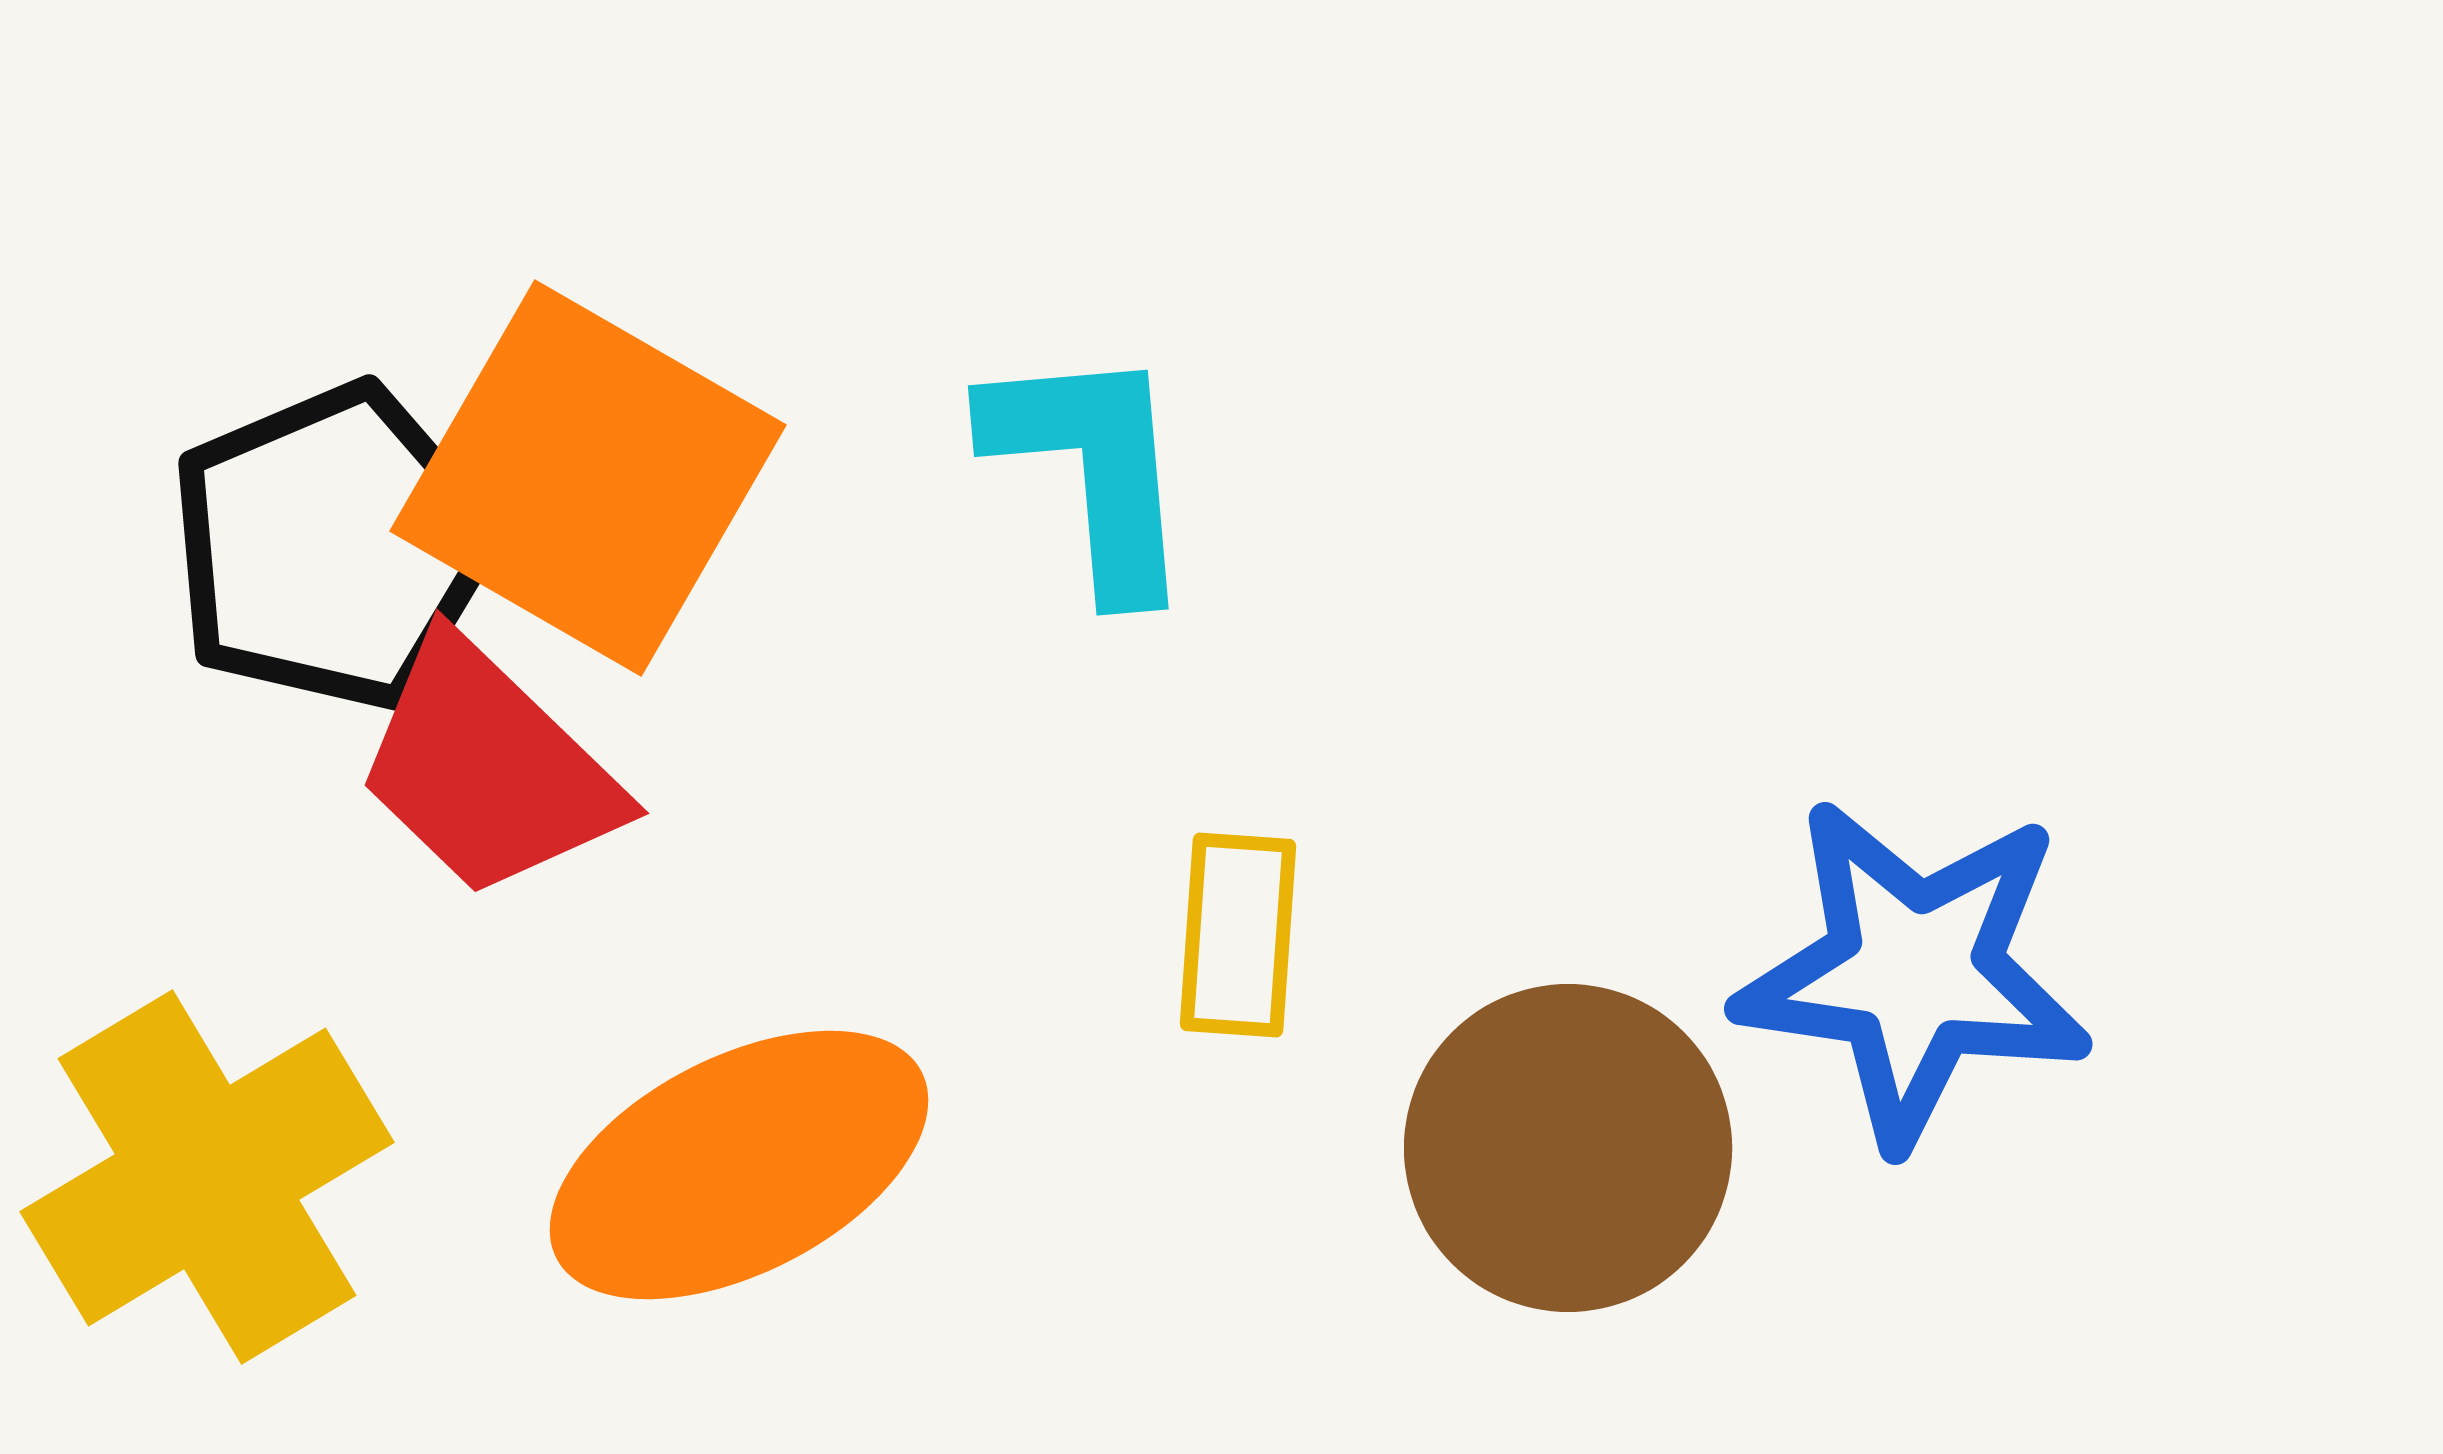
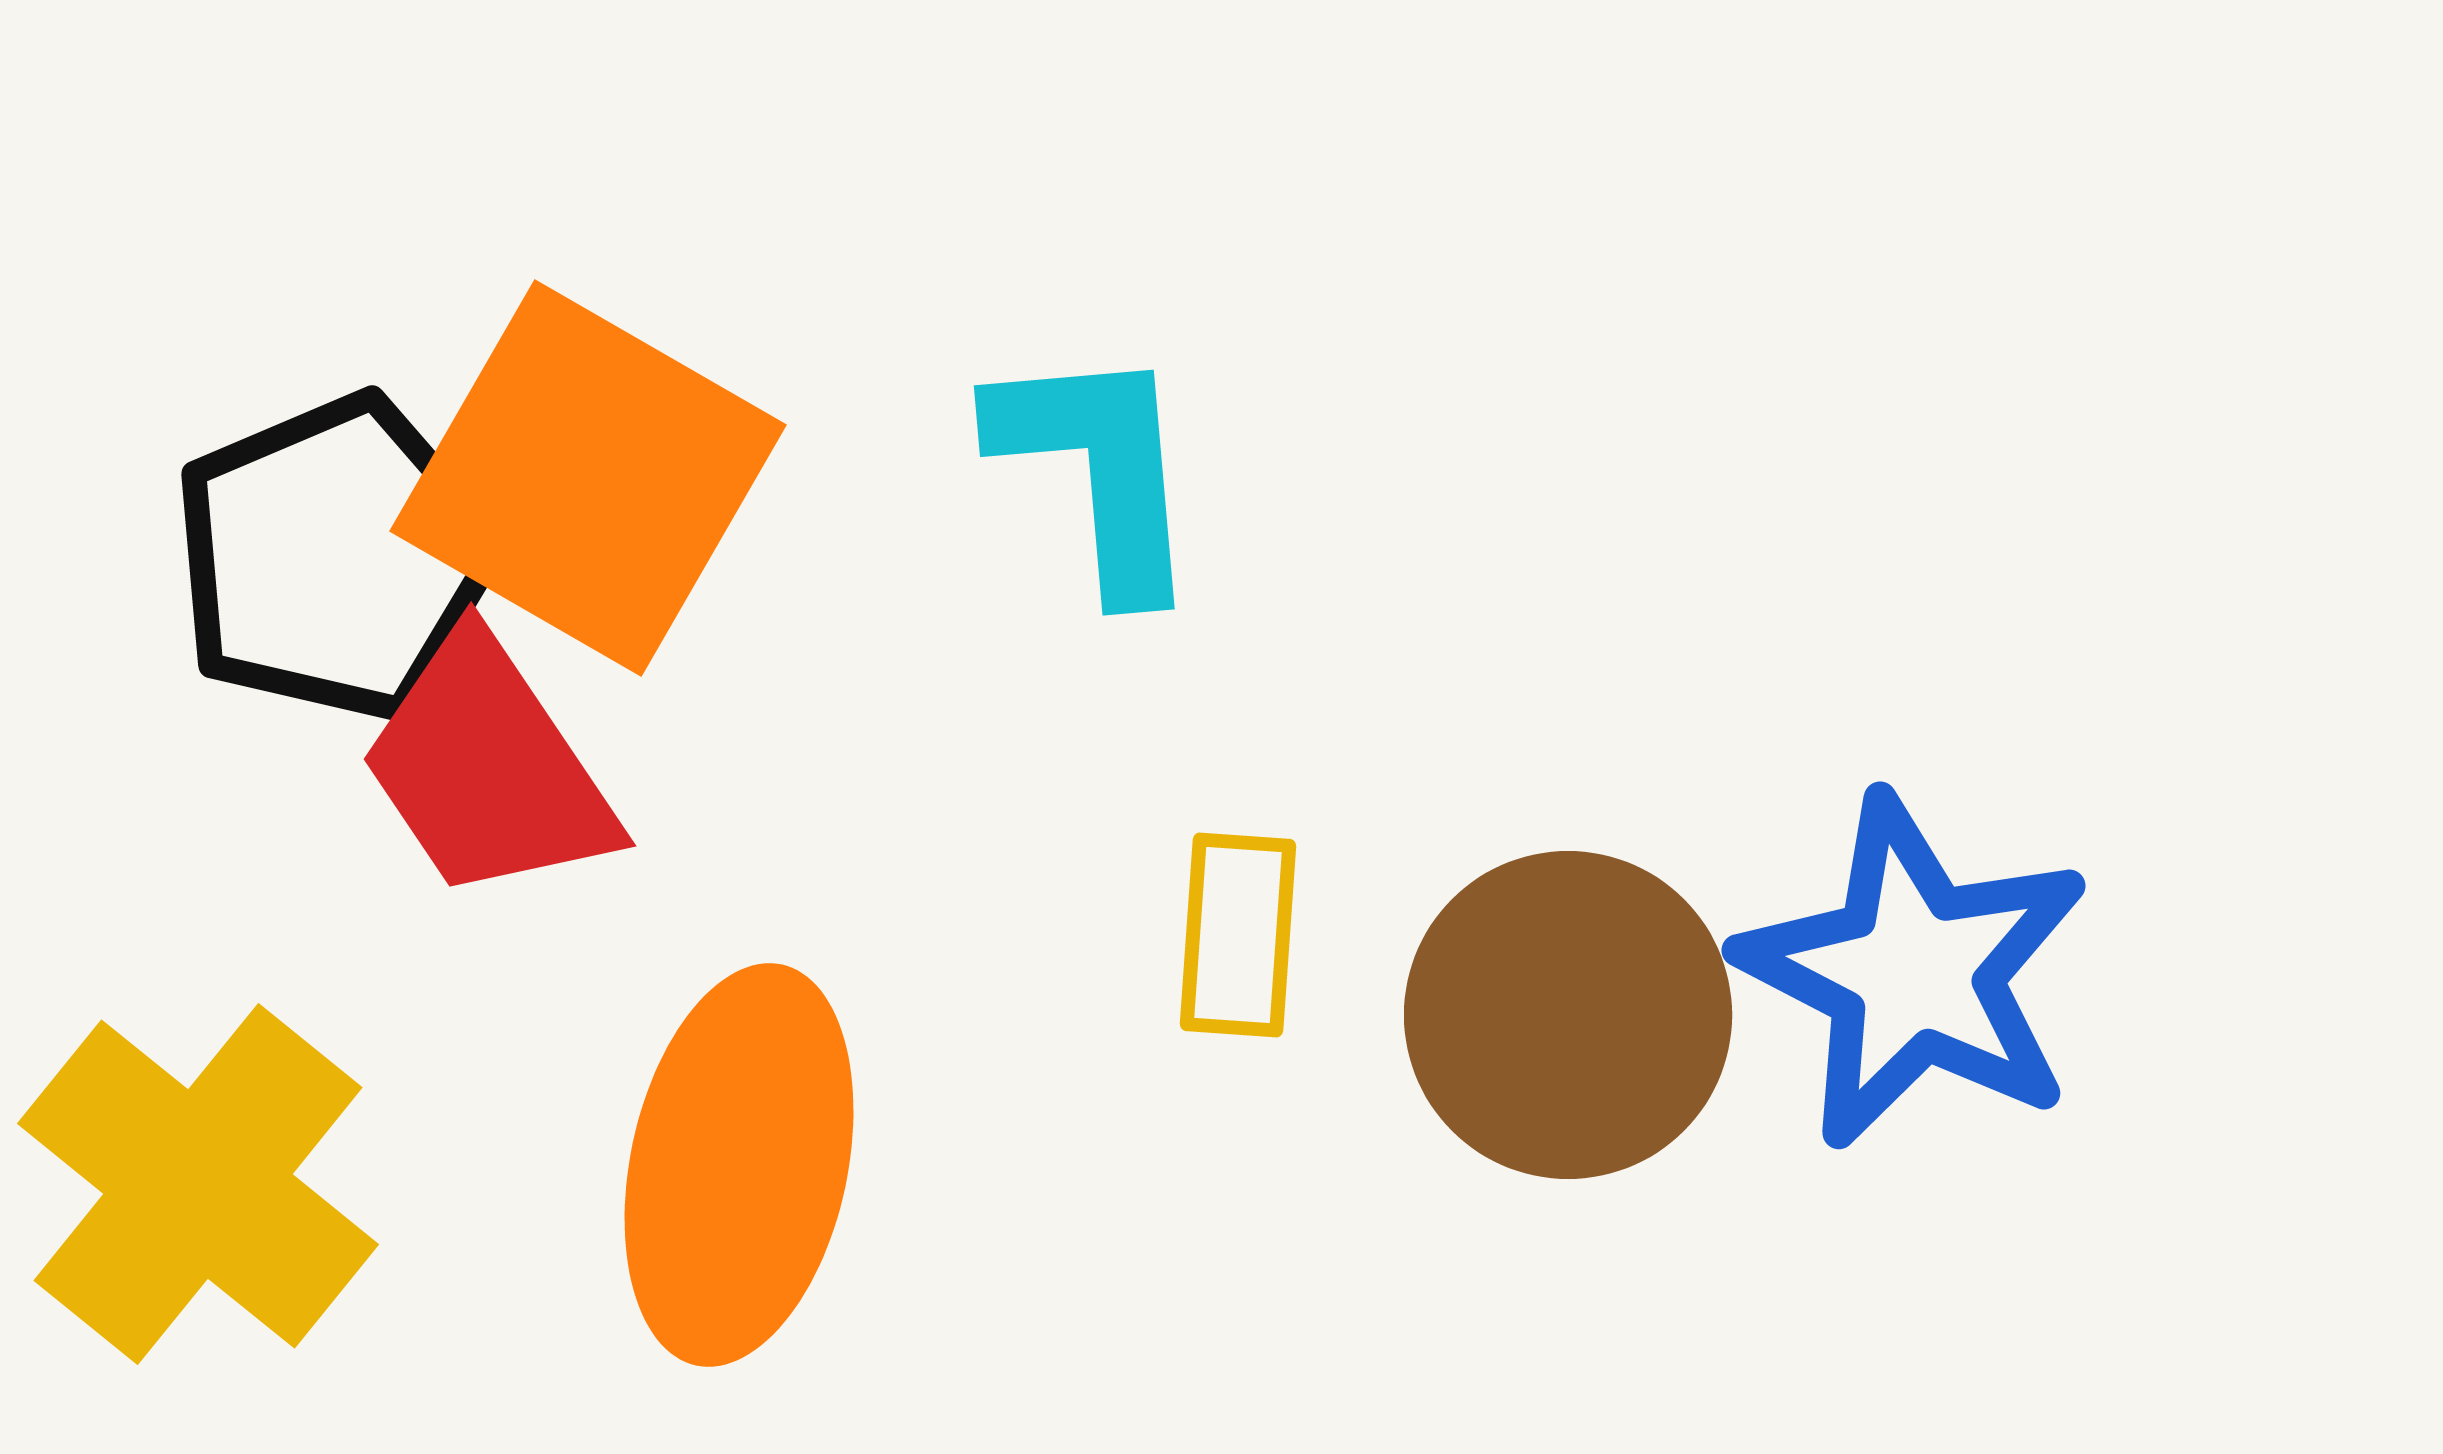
cyan L-shape: moved 6 px right
black pentagon: moved 3 px right, 11 px down
red trapezoid: rotated 12 degrees clockwise
blue star: rotated 19 degrees clockwise
brown circle: moved 133 px up
orange ellipse: rotated 51 degrees counterclockwise
yellow cross: moved 9 px left, 7 px down; rotated 20 degrees counterclockwise
